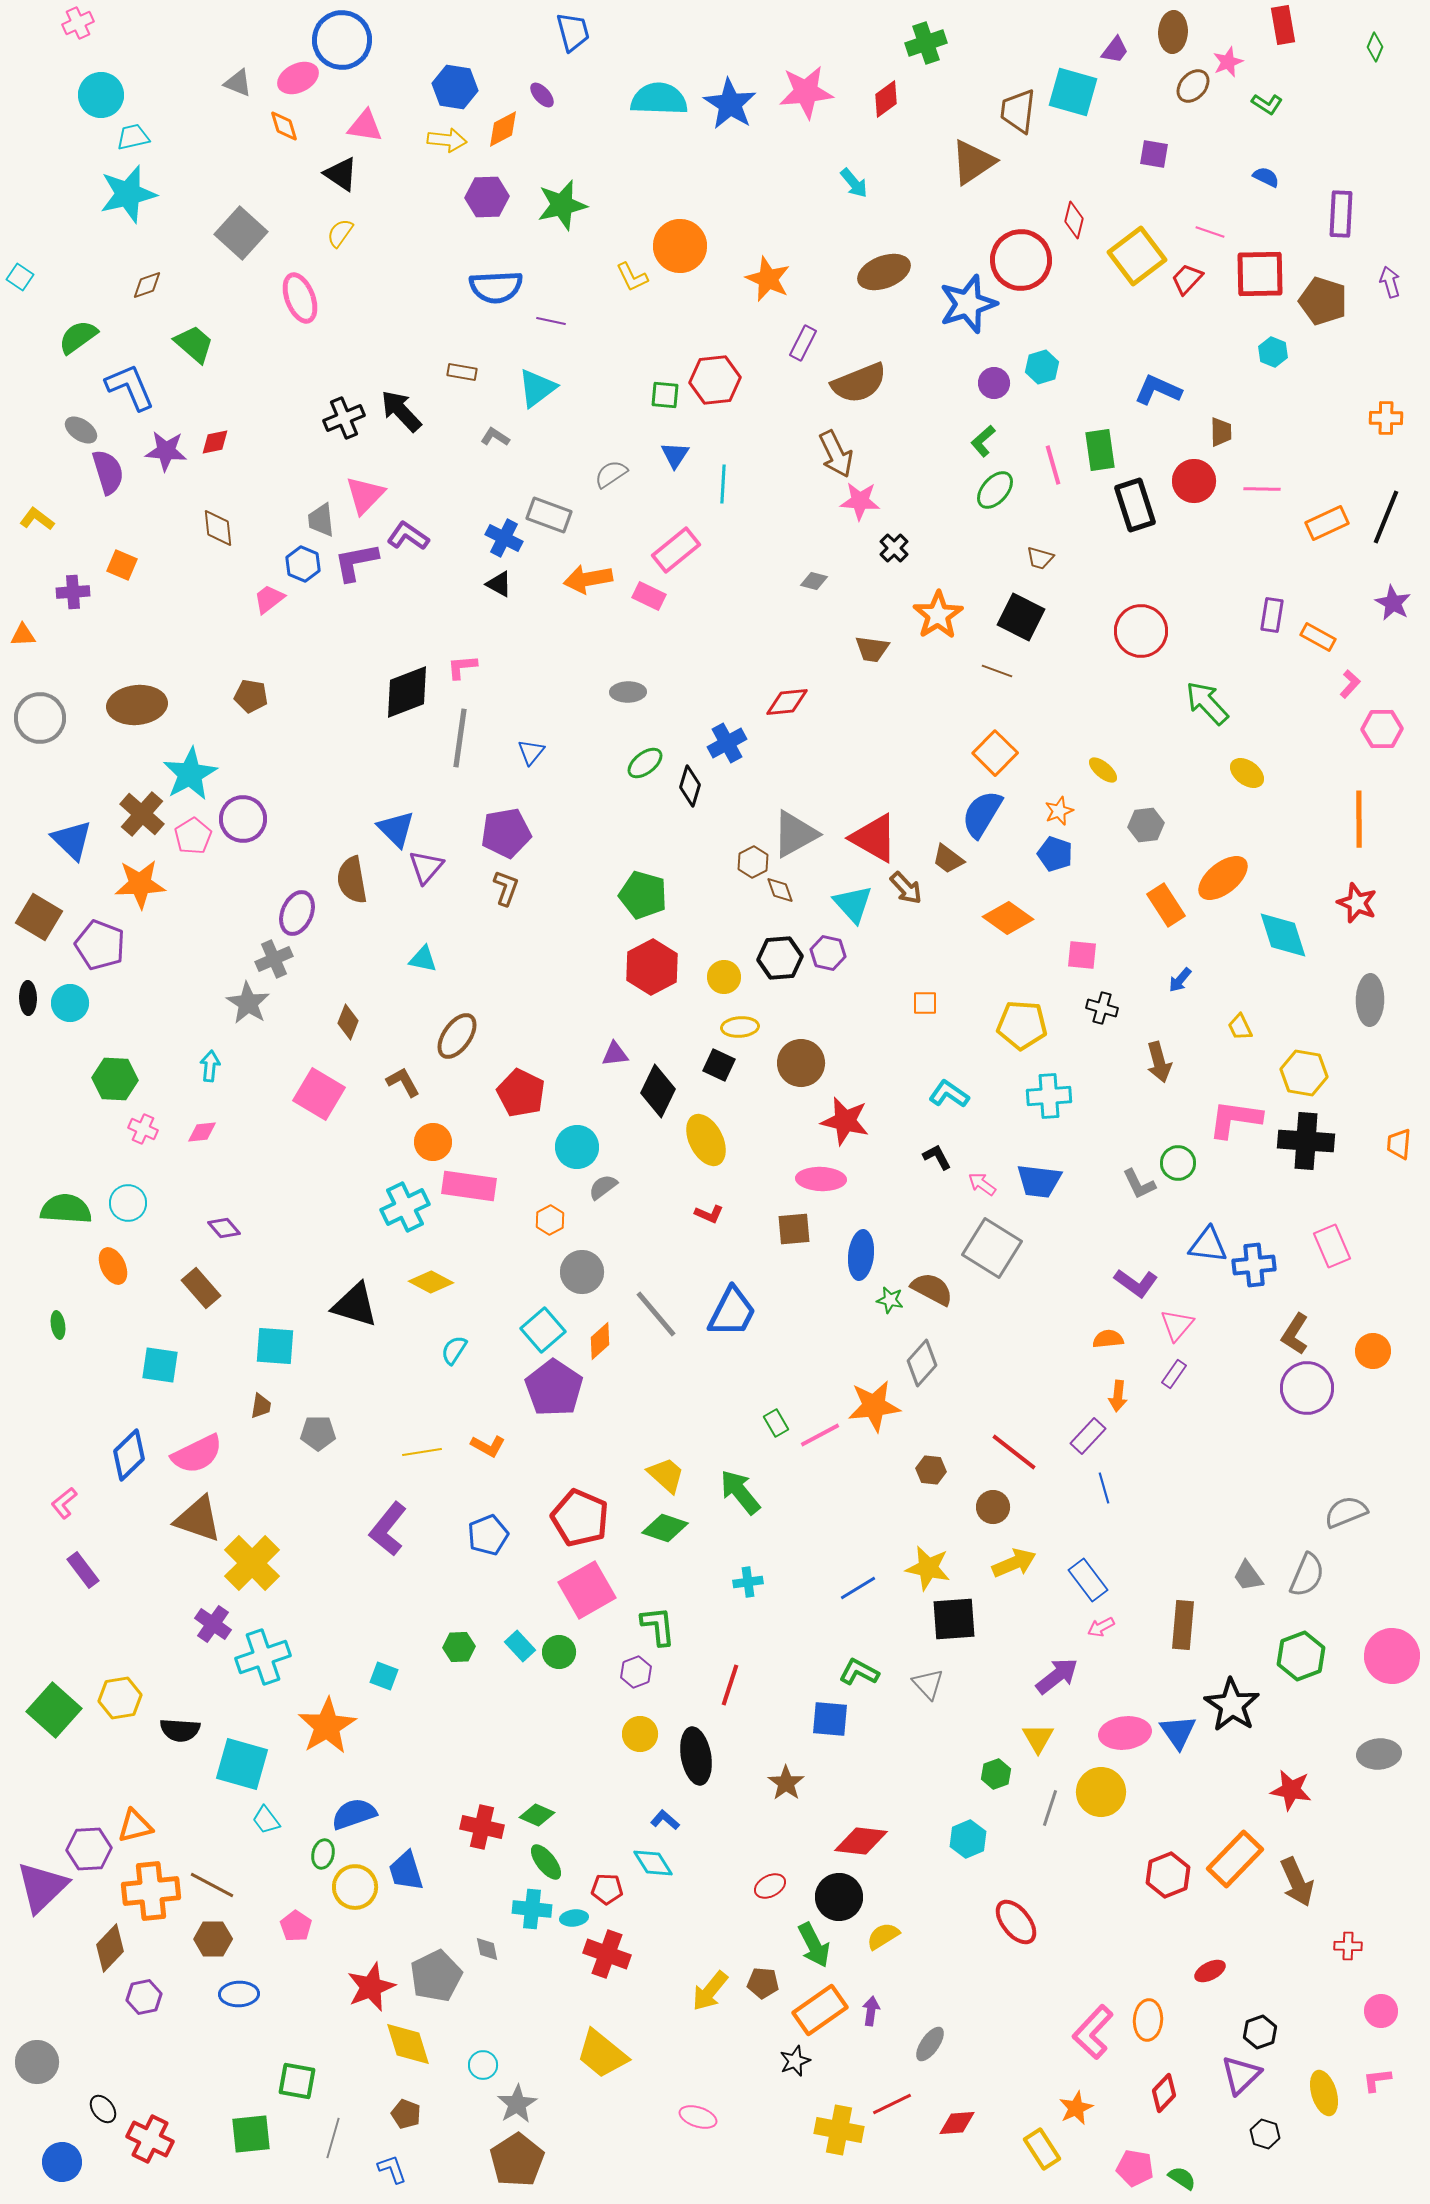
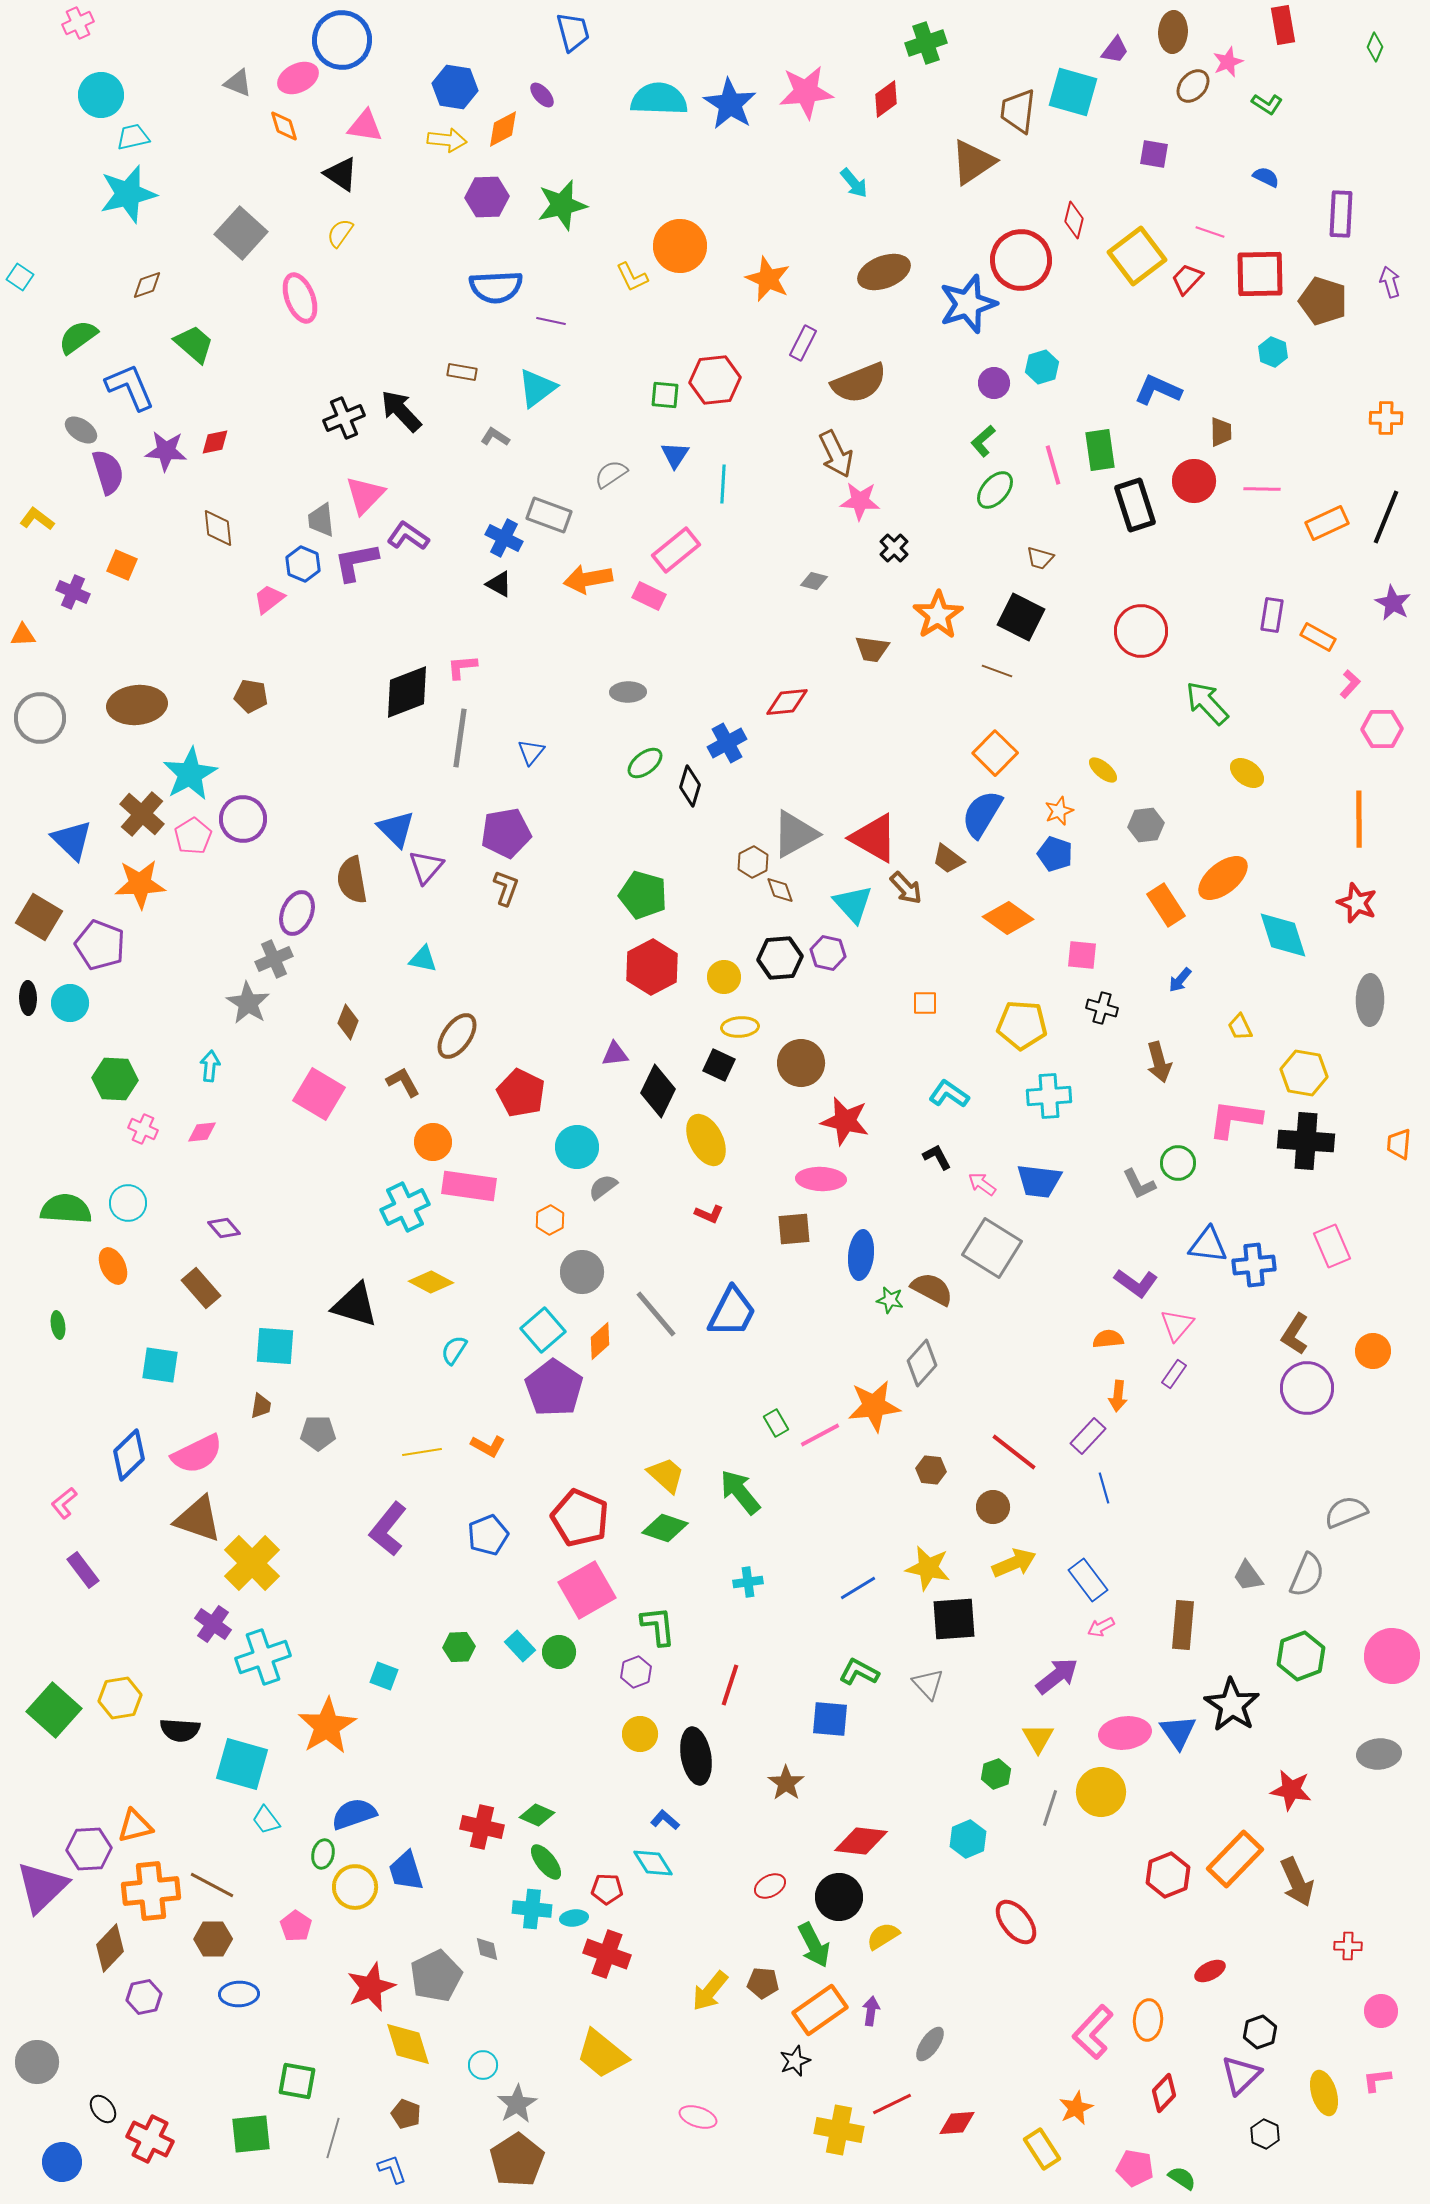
purple cross at (73, 592): rotated 28 degrees clockwise
black hexagon at (1265, 2134): rotated 8 degrees clockwise
